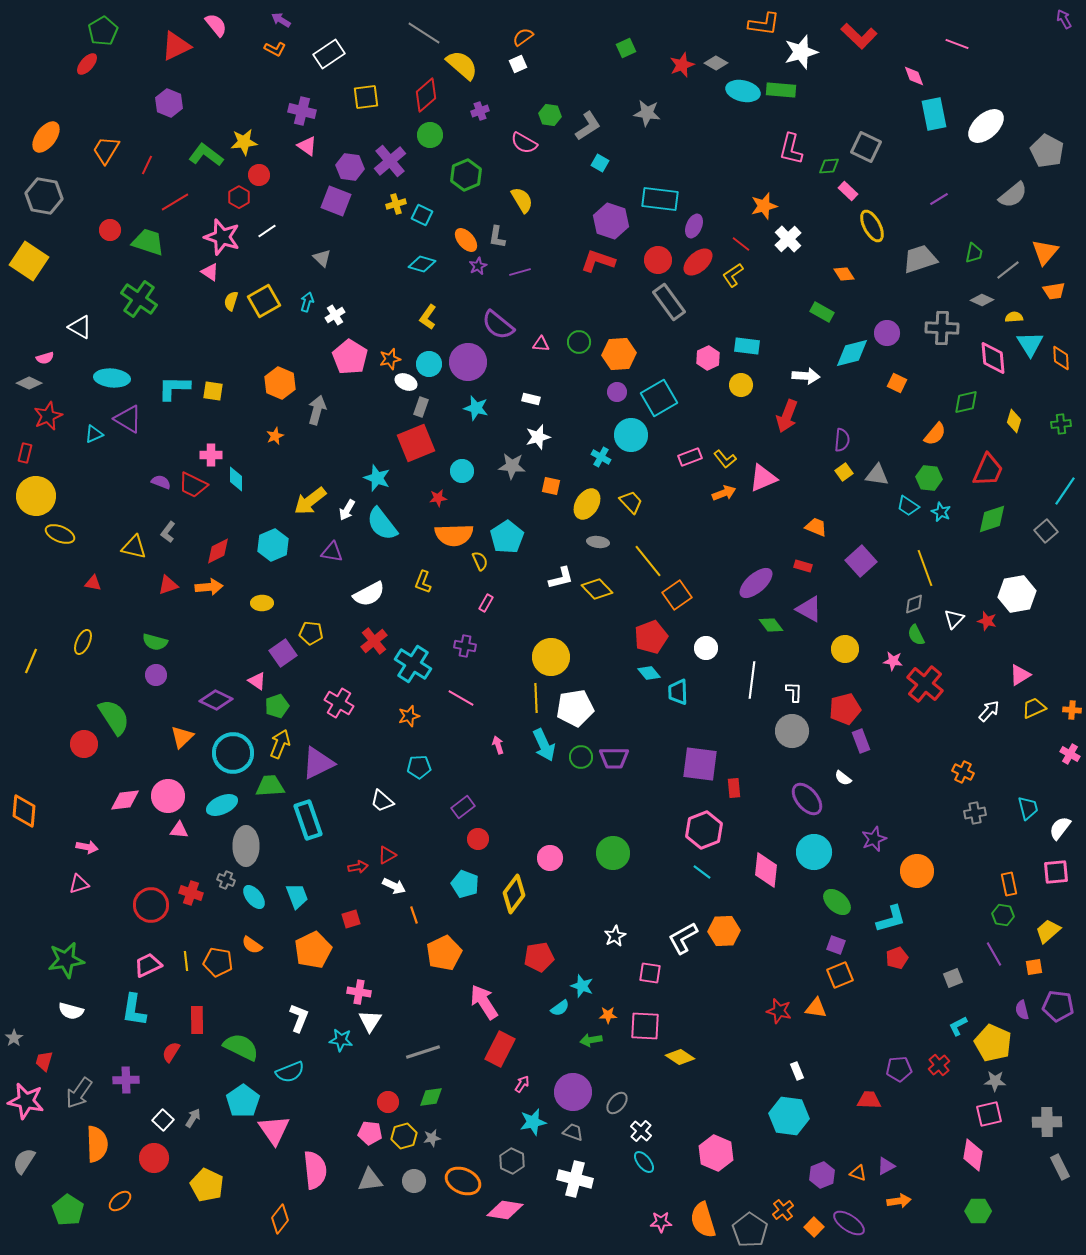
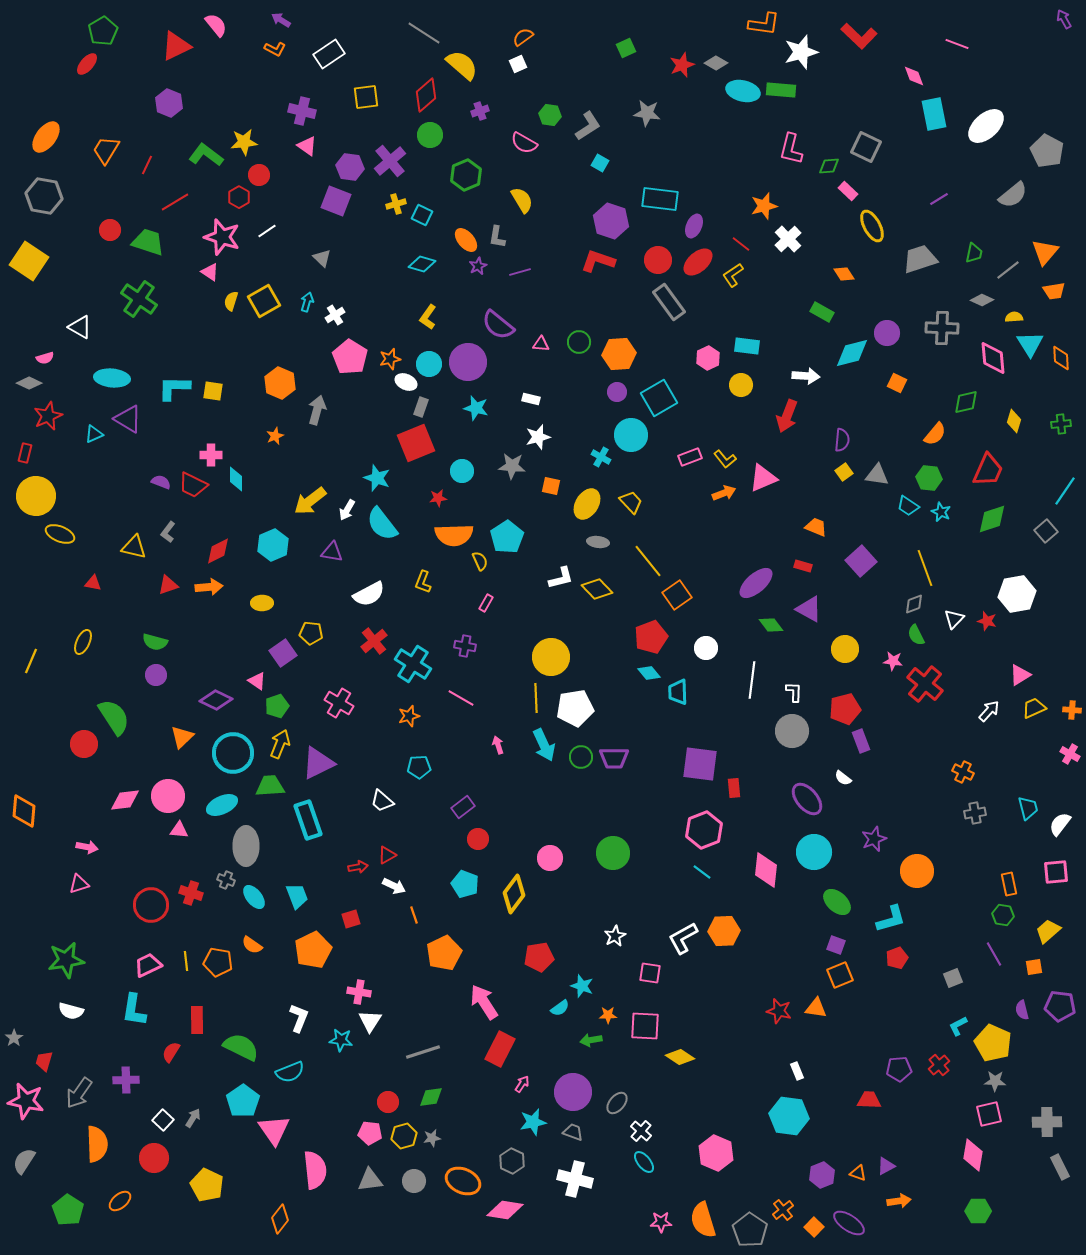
white semicircle at (1060, 828): moved 4 px up
purple pentagon at (1058, 1006): moved 2 px right
